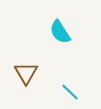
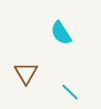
cyan semicircle: moved 1 px right, 1 px down
